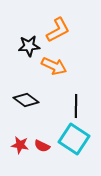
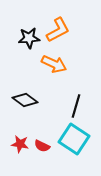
black star: moved 8 px up
orange arrow: moved 2 px up
black diamond: moved 1 px left
black line: rotated 15 degrees clockwise
red star: moved 1 px up
